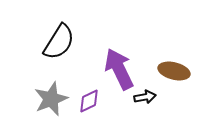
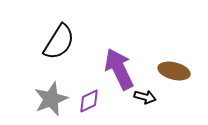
black arrow: rotated 25 degrees clockwise
